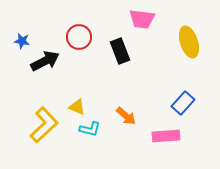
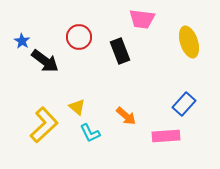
blue star: rotated 21 degrees clockwise
black arrow: rotated 64 degrees clockwise
blue rectangle: moved 1 px right, 1 px down
yellow triangle: rotated 18 degrees clockwise
cyan L-shape: moved 4 px down; rotated 50 degrees clockwise
